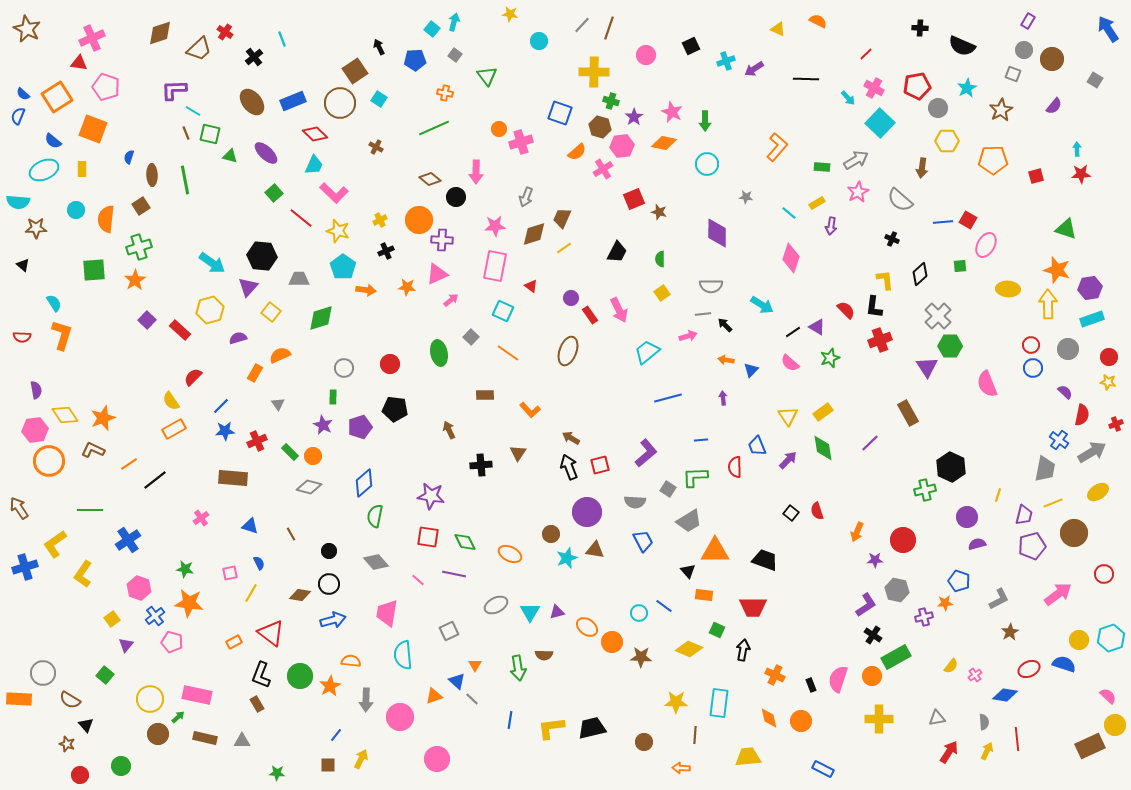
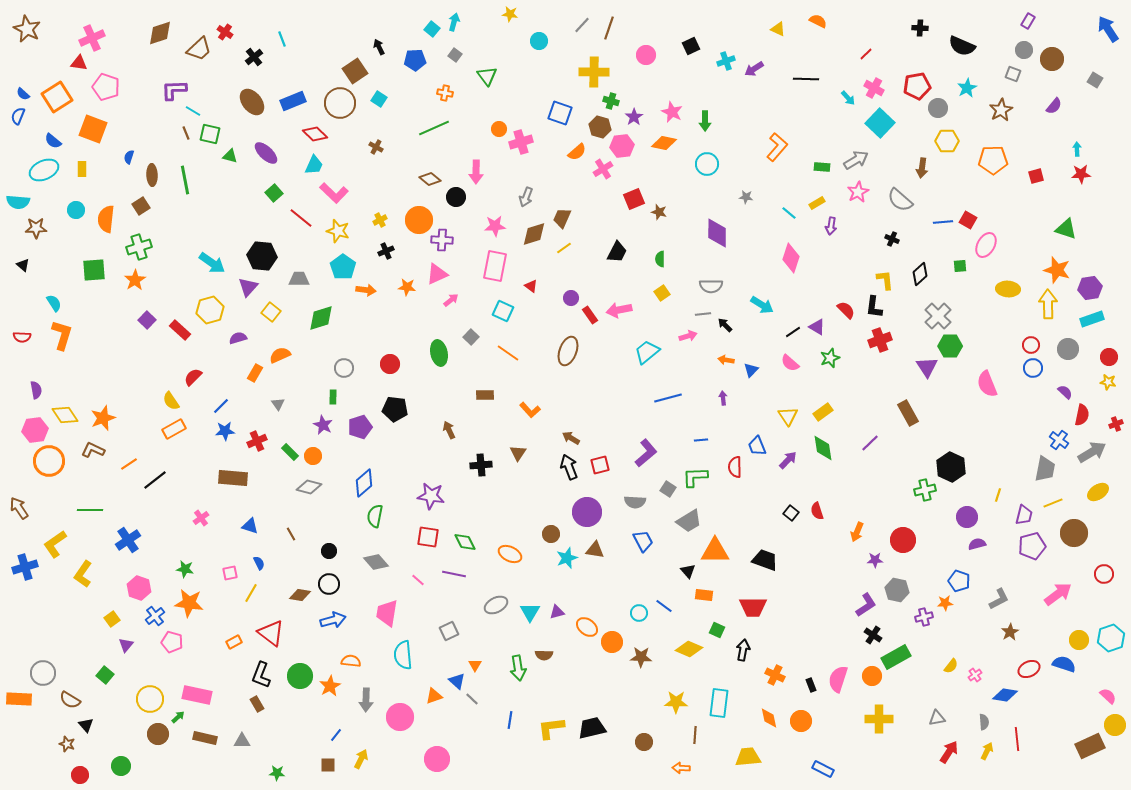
pink arrow at (619, 310): rotated 105 degrees clockwise
